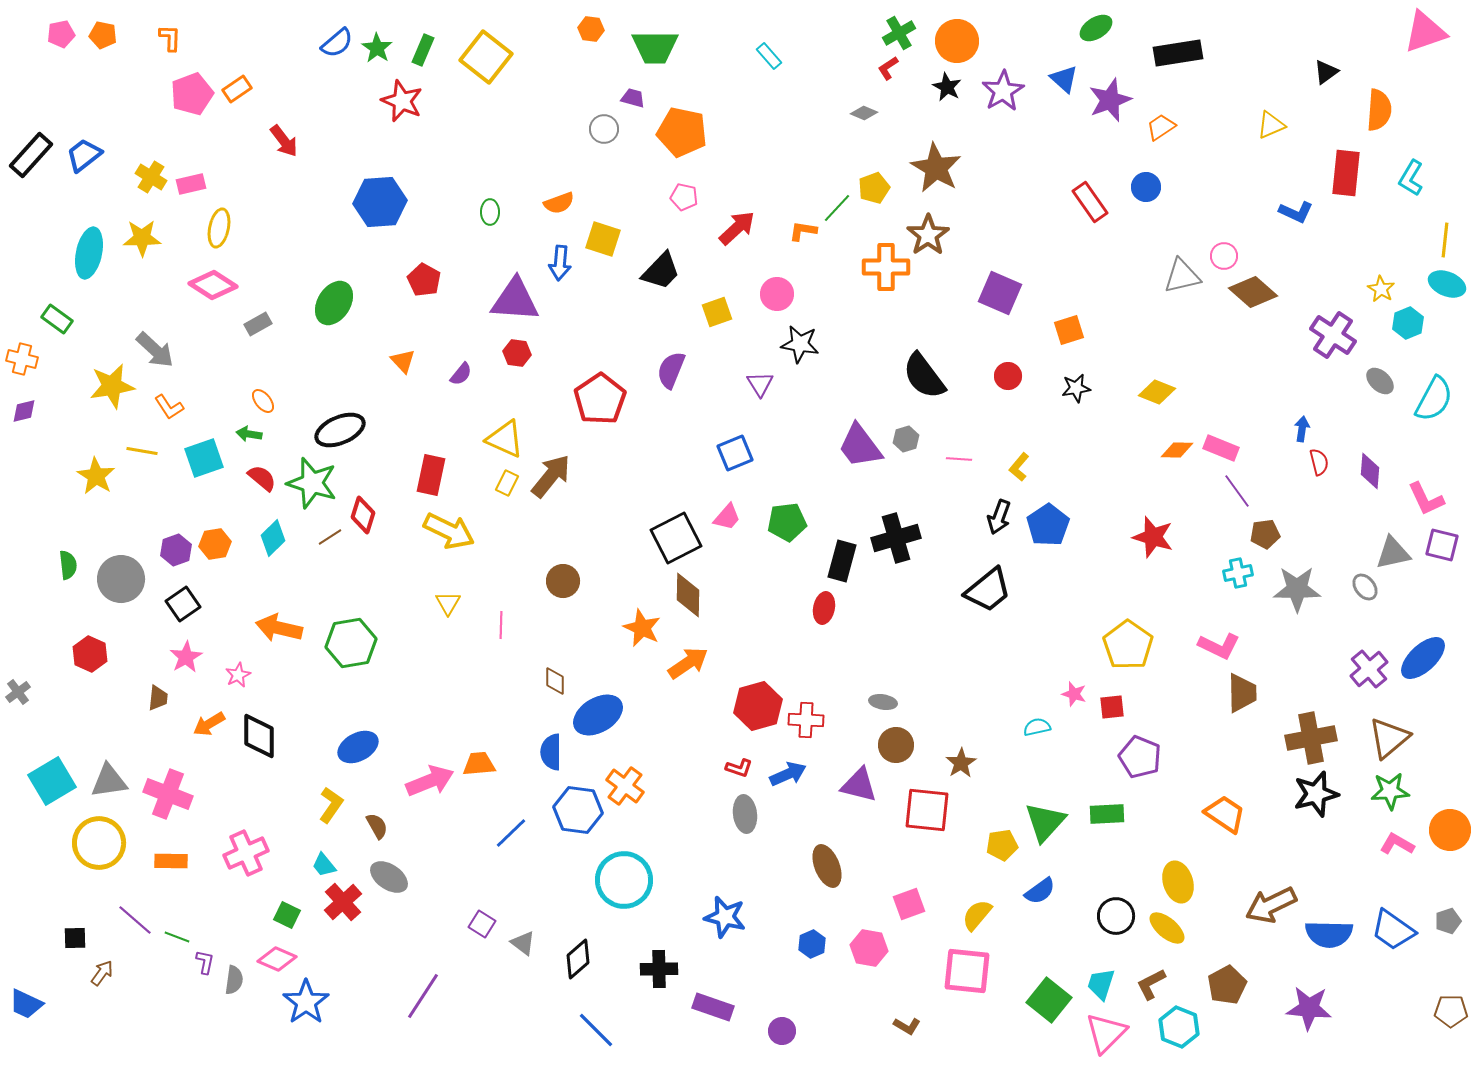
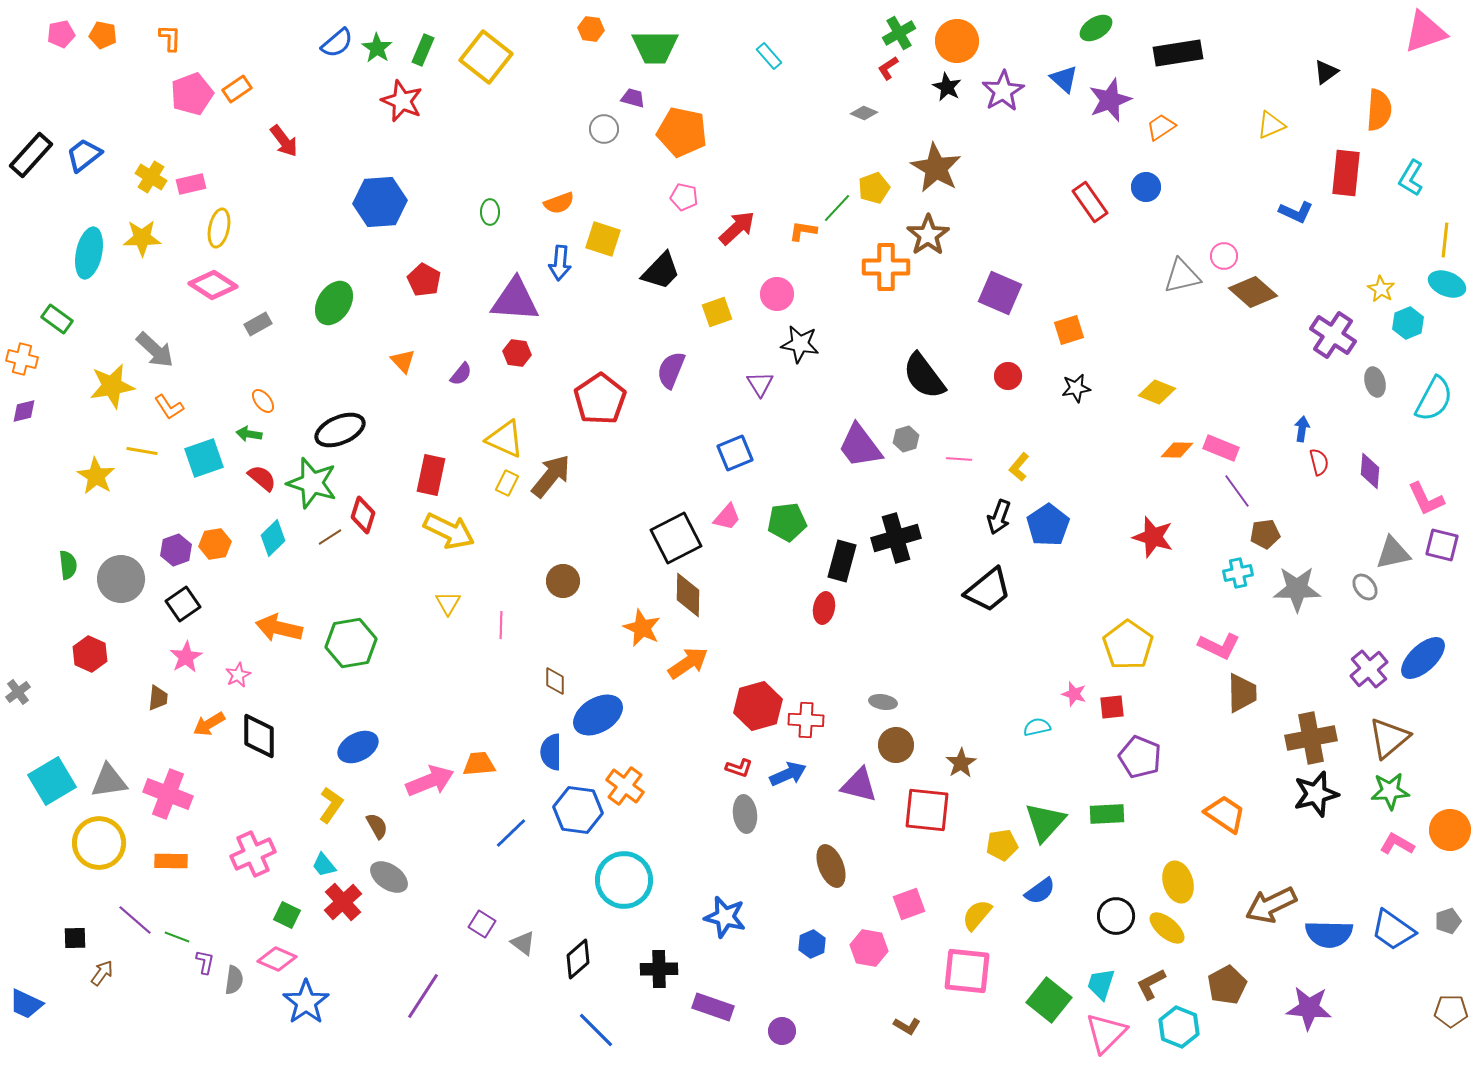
gray ellipse at (1380, 381): moved 5 px left, 1 px down; rotated 32 degrees clockwise
pink cross at (246, 853): moved 7 px right, 1 px down
brown ellipse at (827, 866): moved 4 px right
